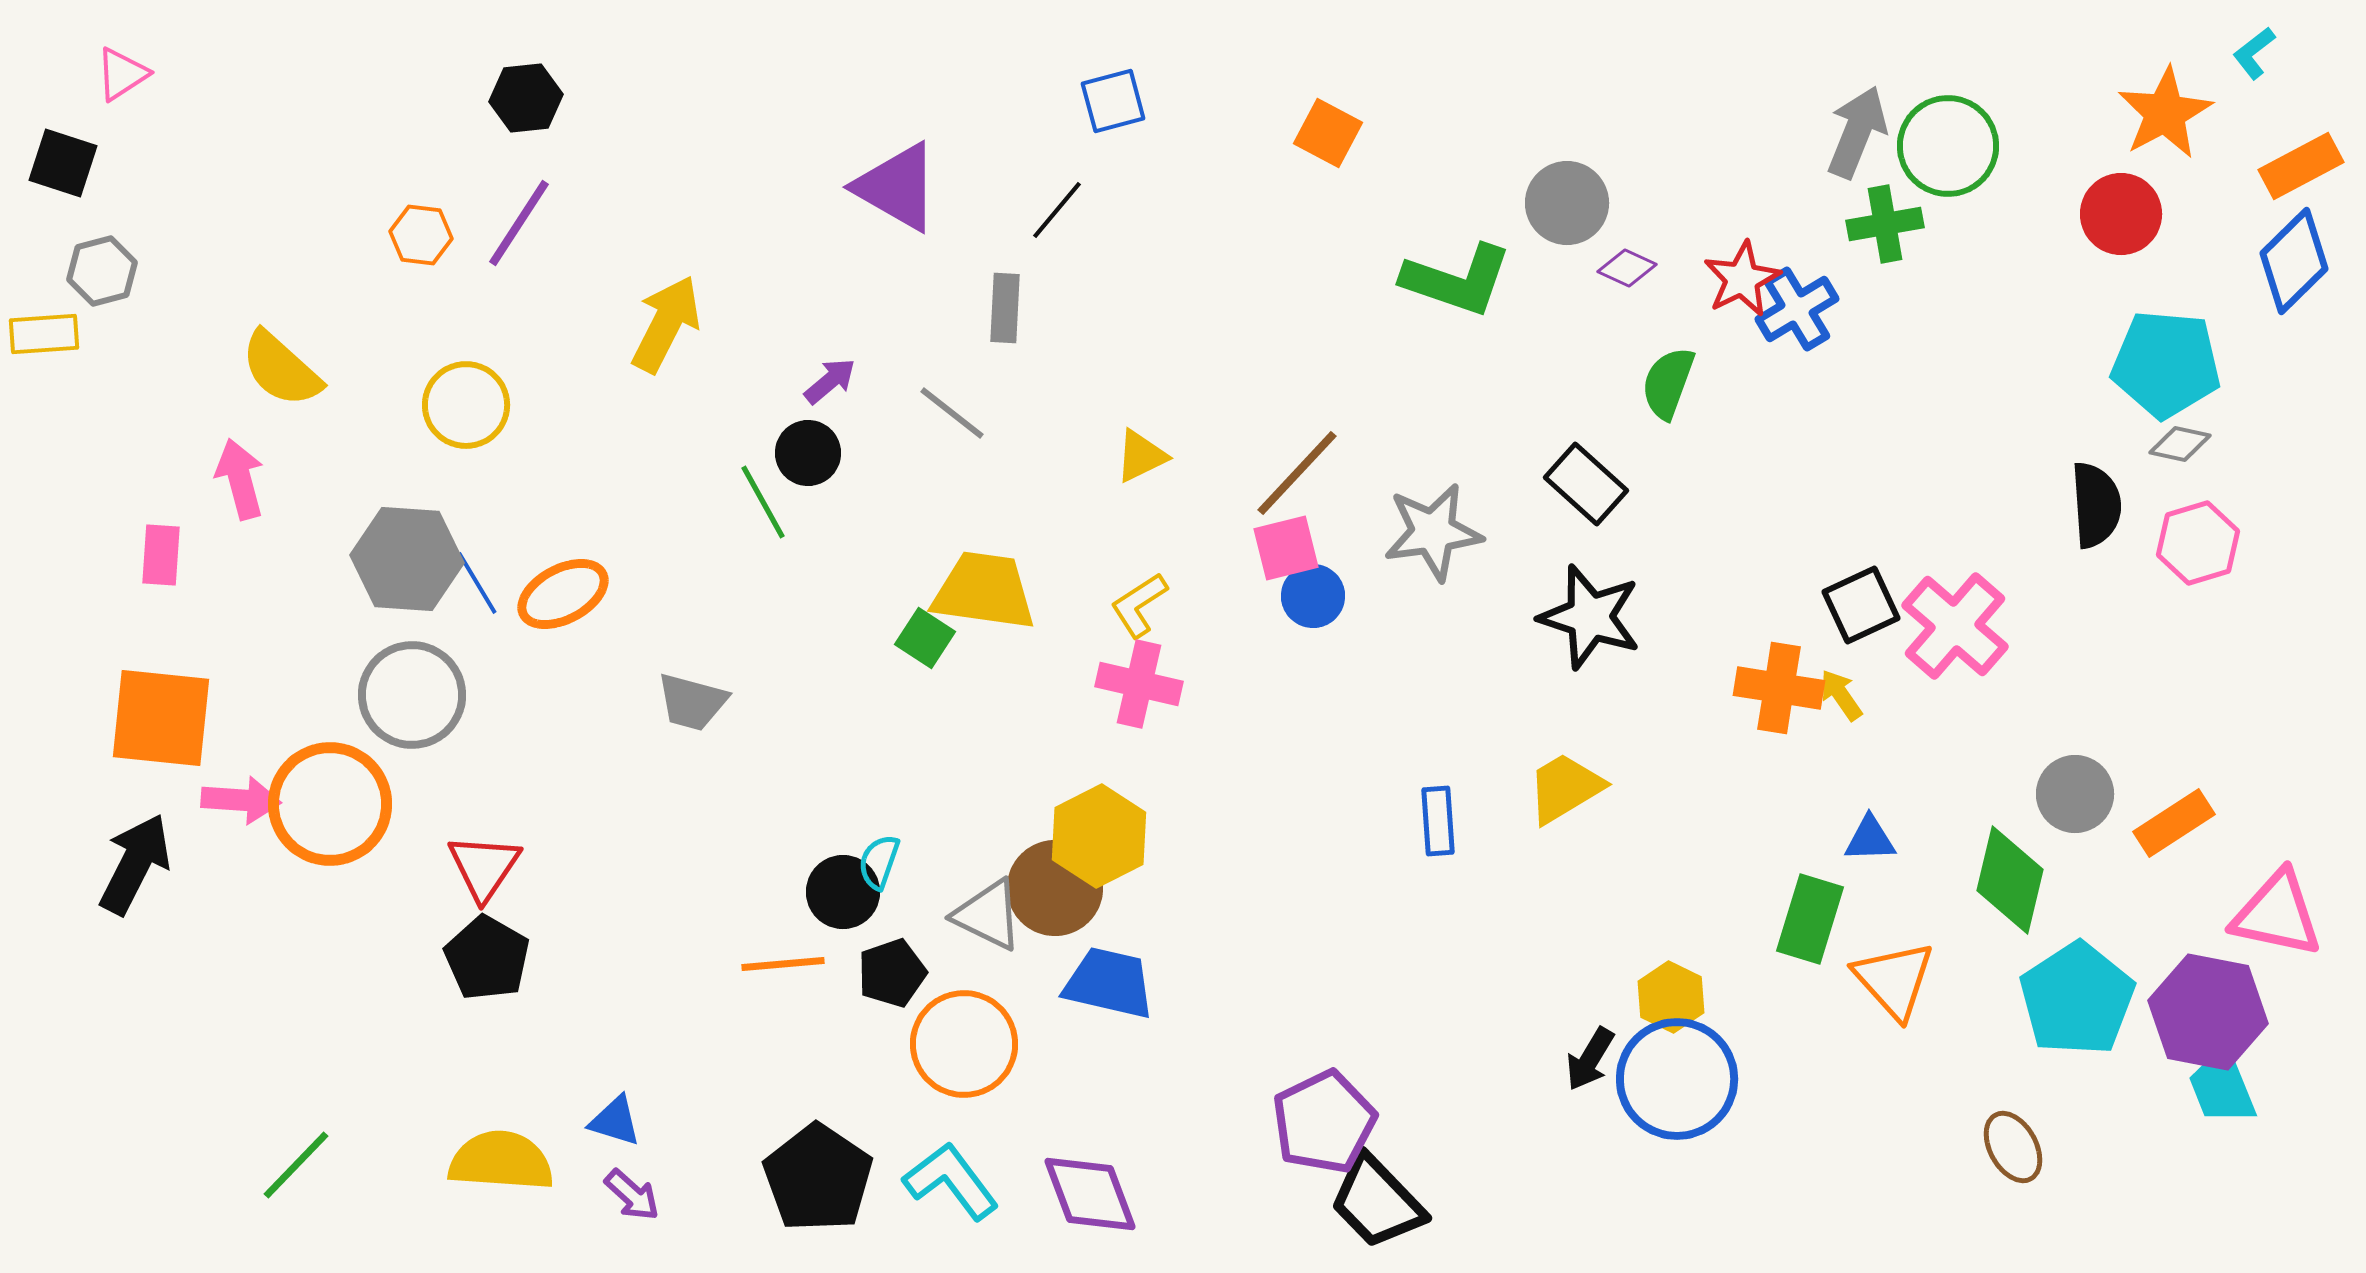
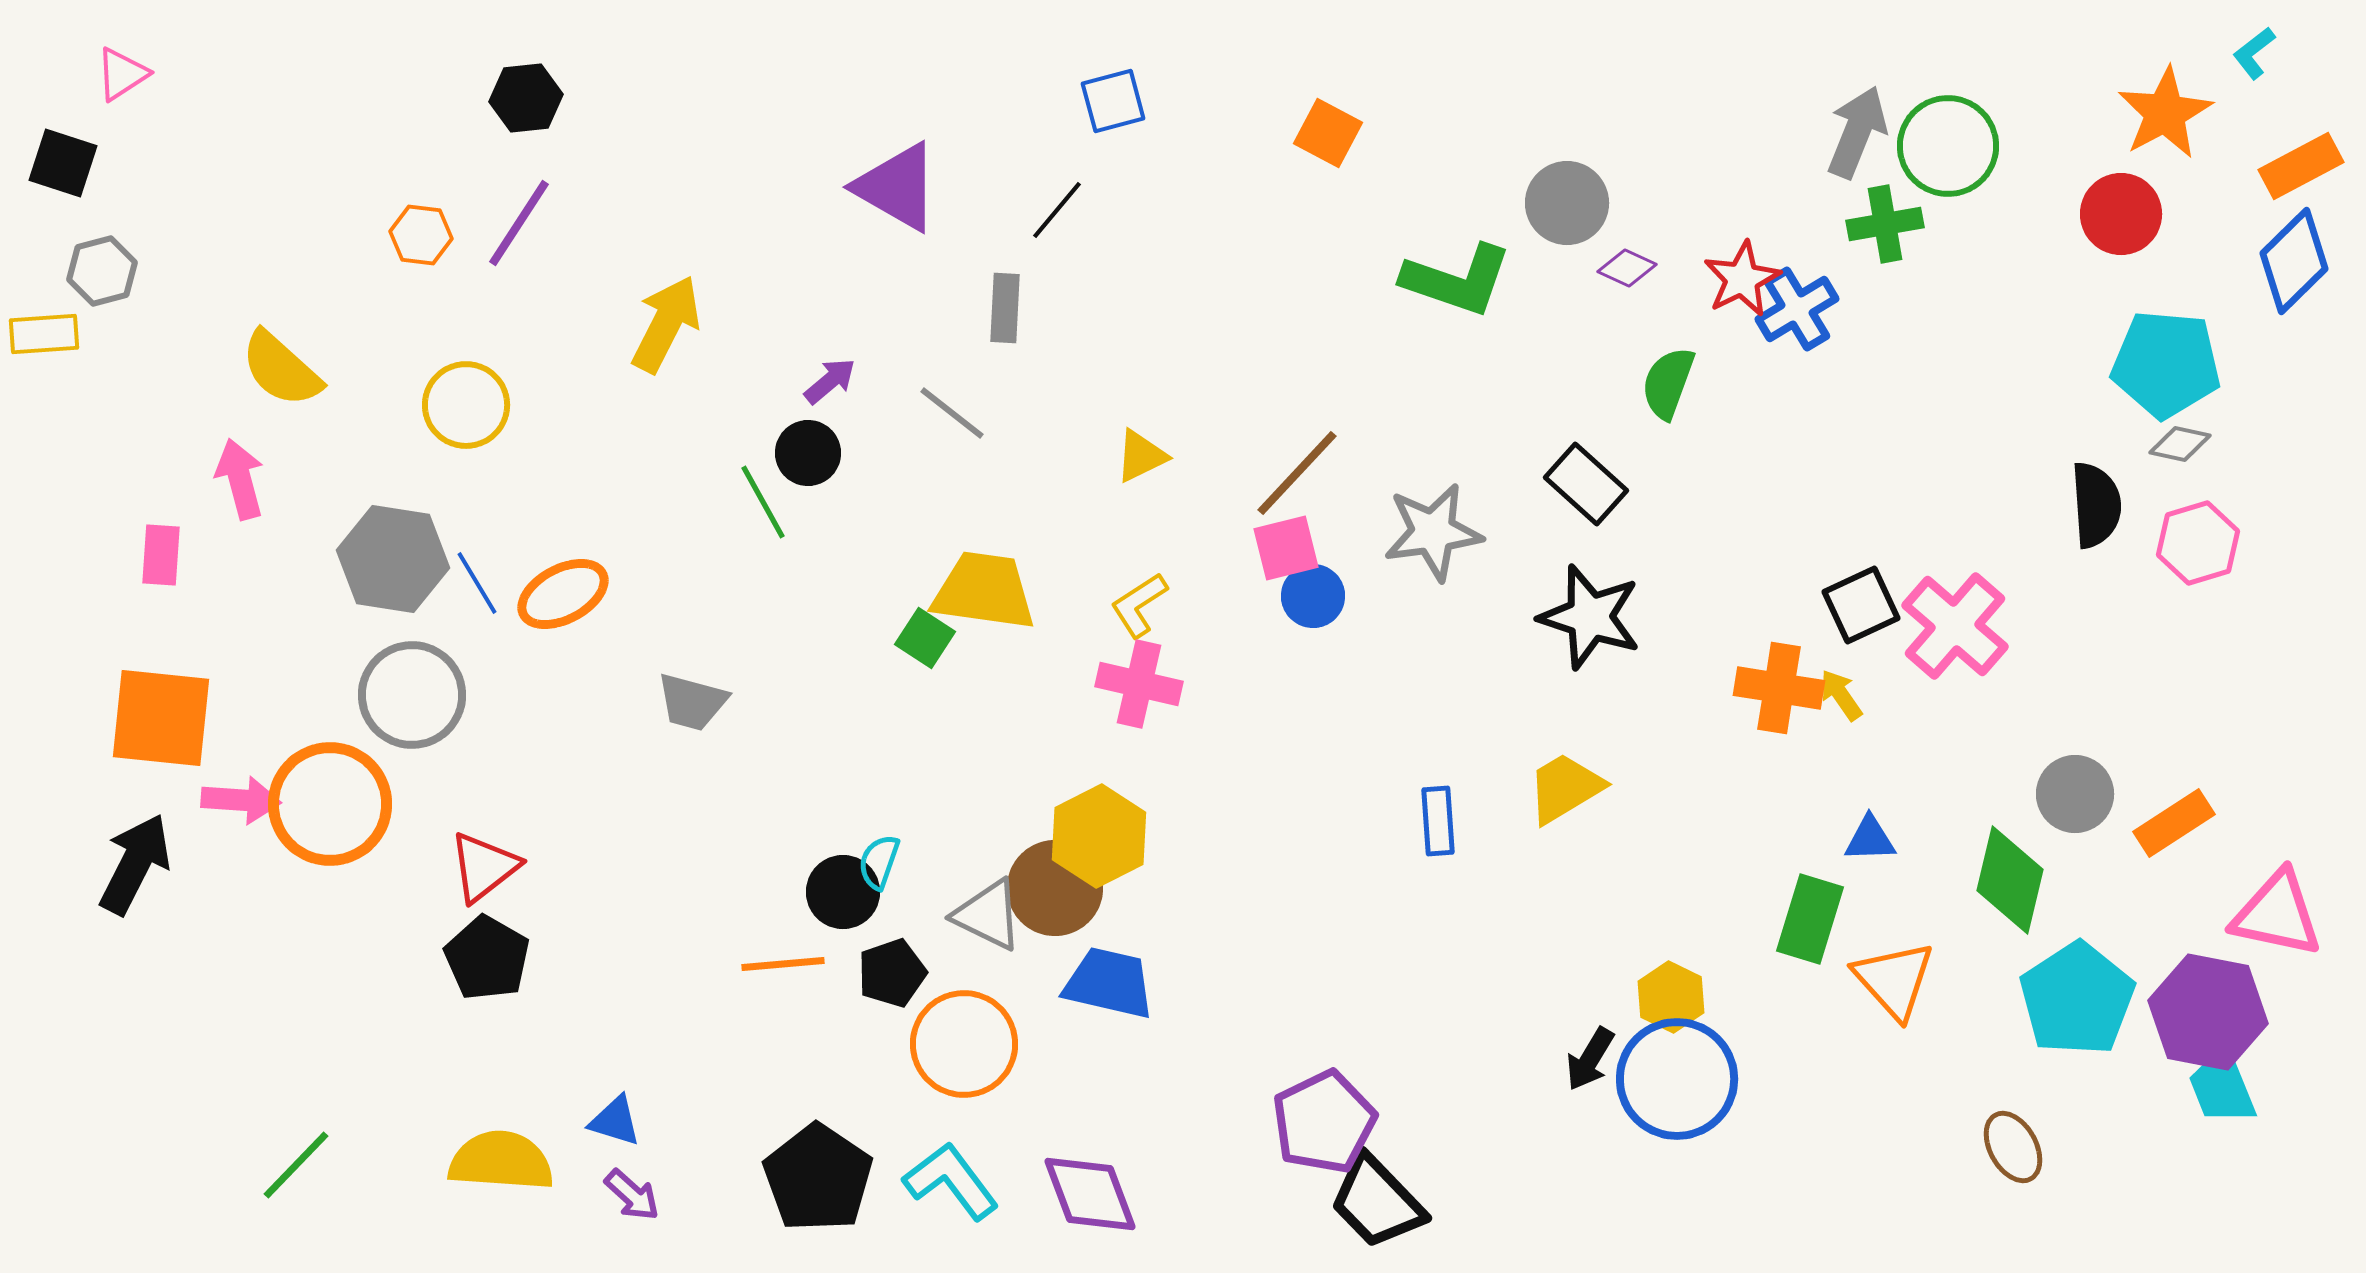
gray hexagon at (407, 559): moved 14 px left; rotated 5 degrees clockwise
red triangle at (484, 867): rotated 18 degrees clockwise
